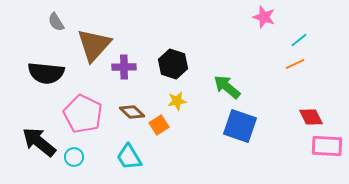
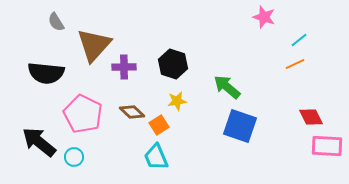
cyan trapezoid: moved 27 px right; rotated 8 degrees clockwise
